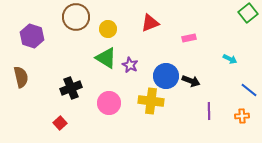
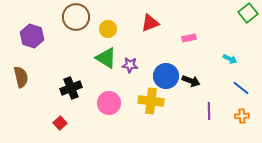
purple star: rotated 21 degrees counterclockwise
blue line: moved 8 px left, 2 px up
